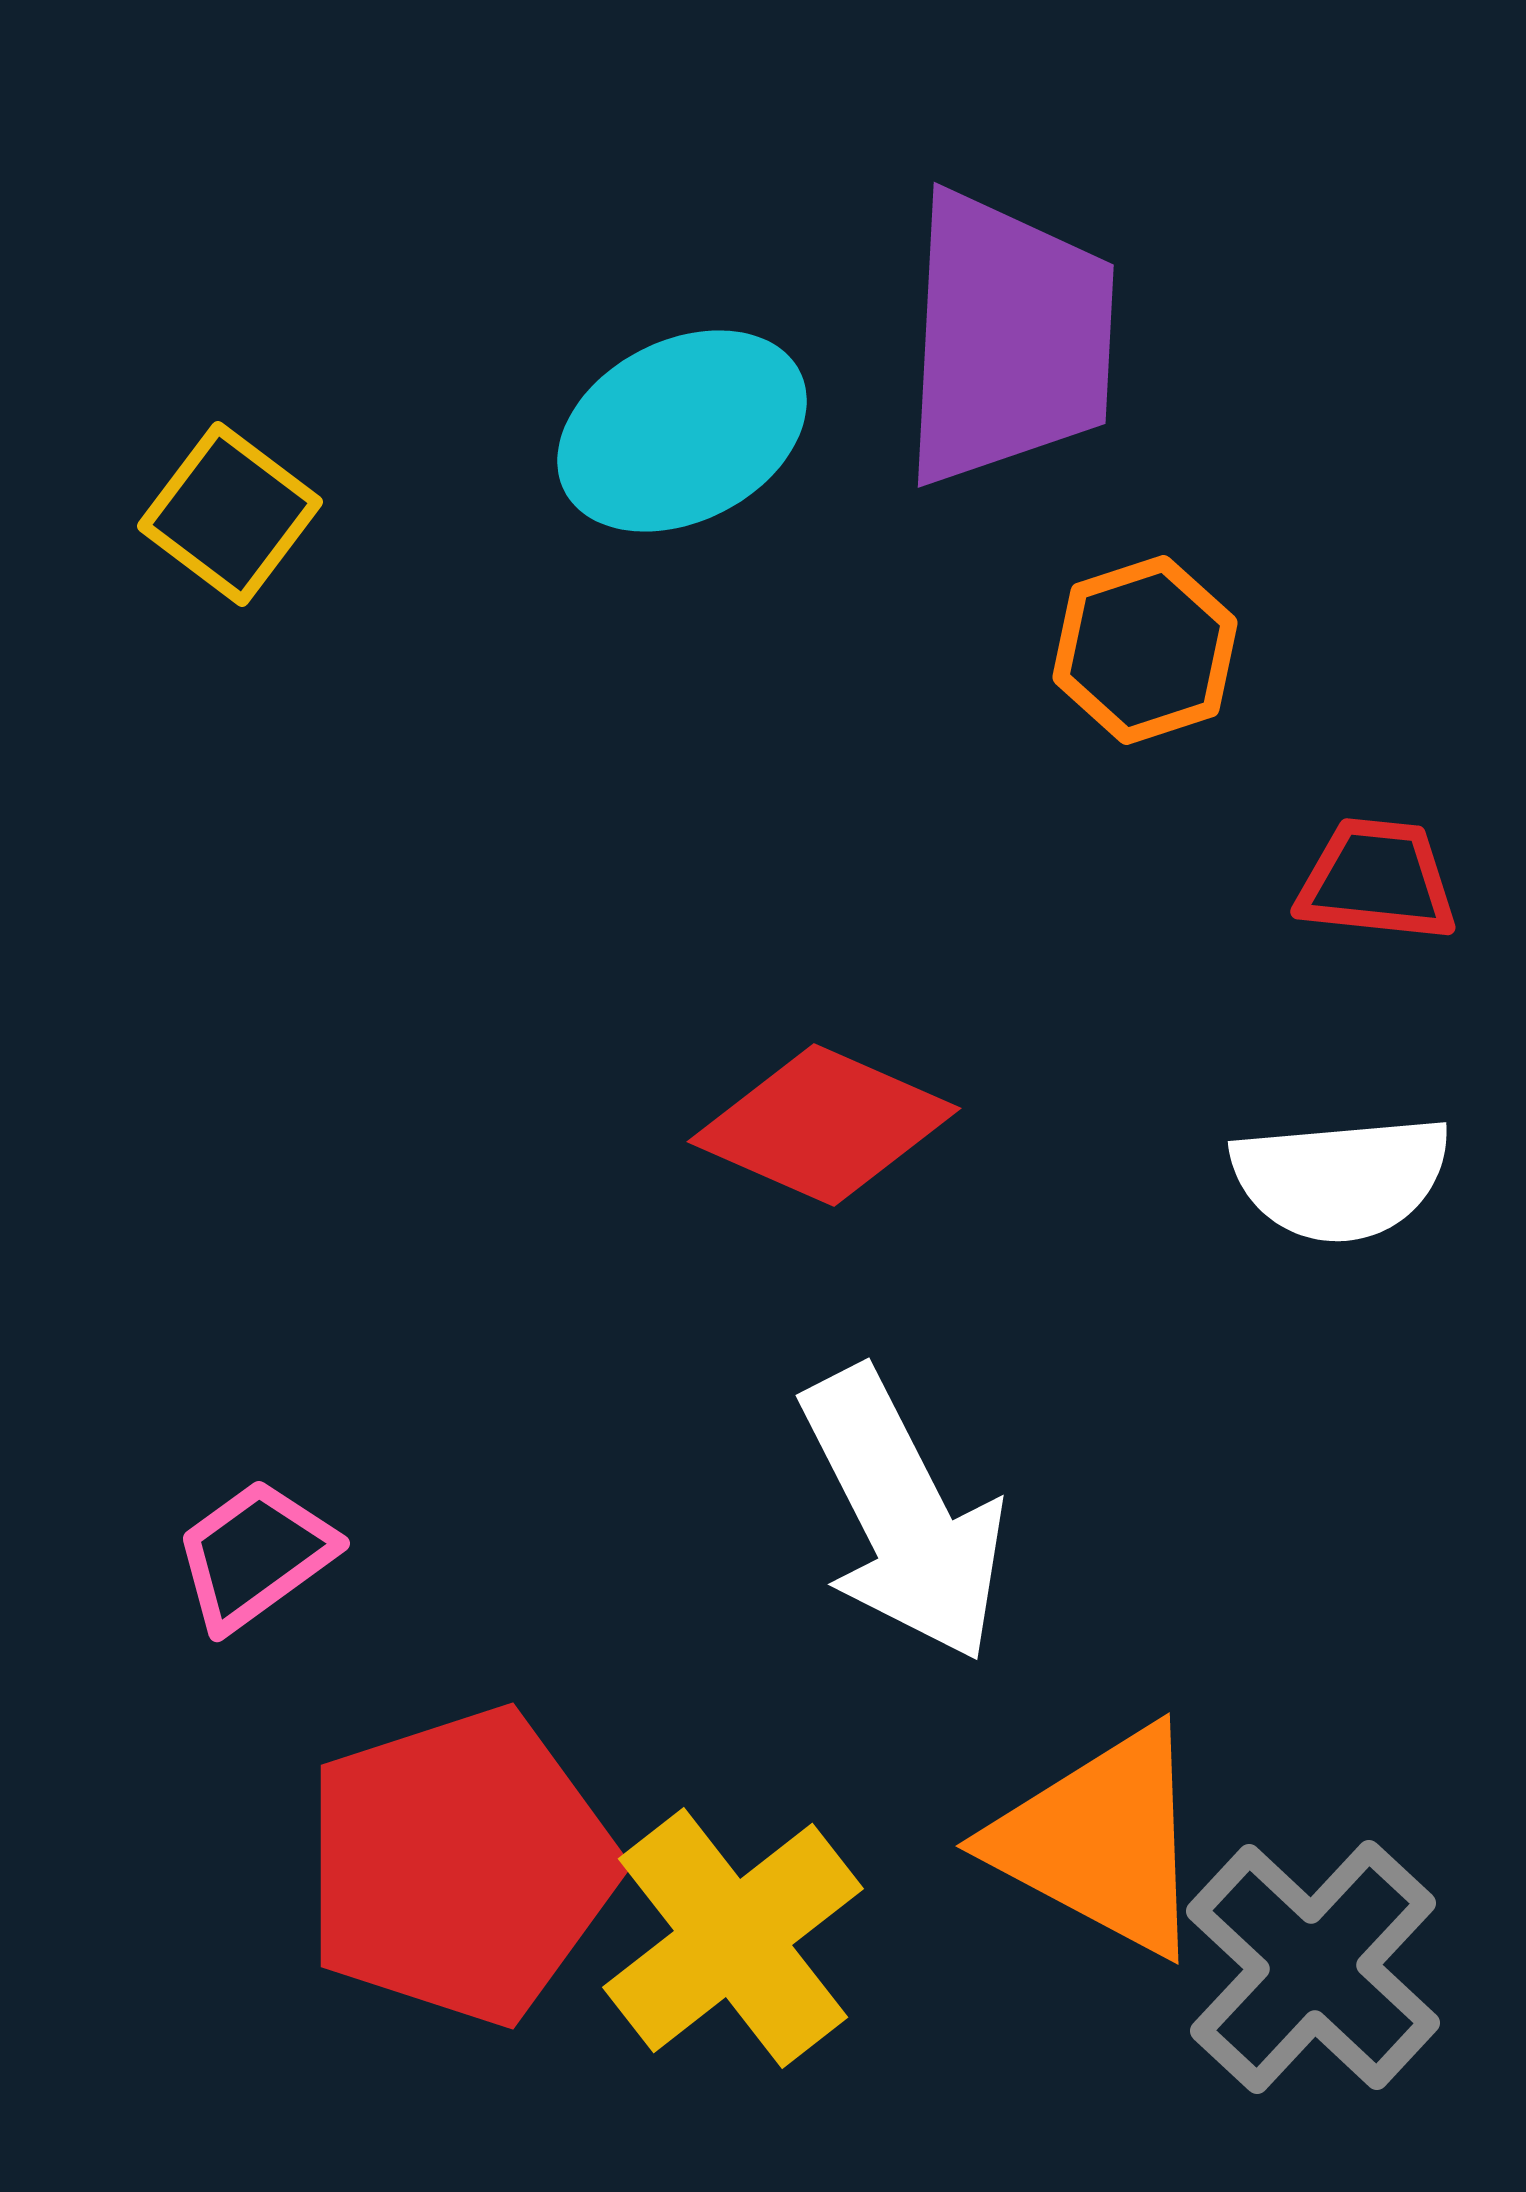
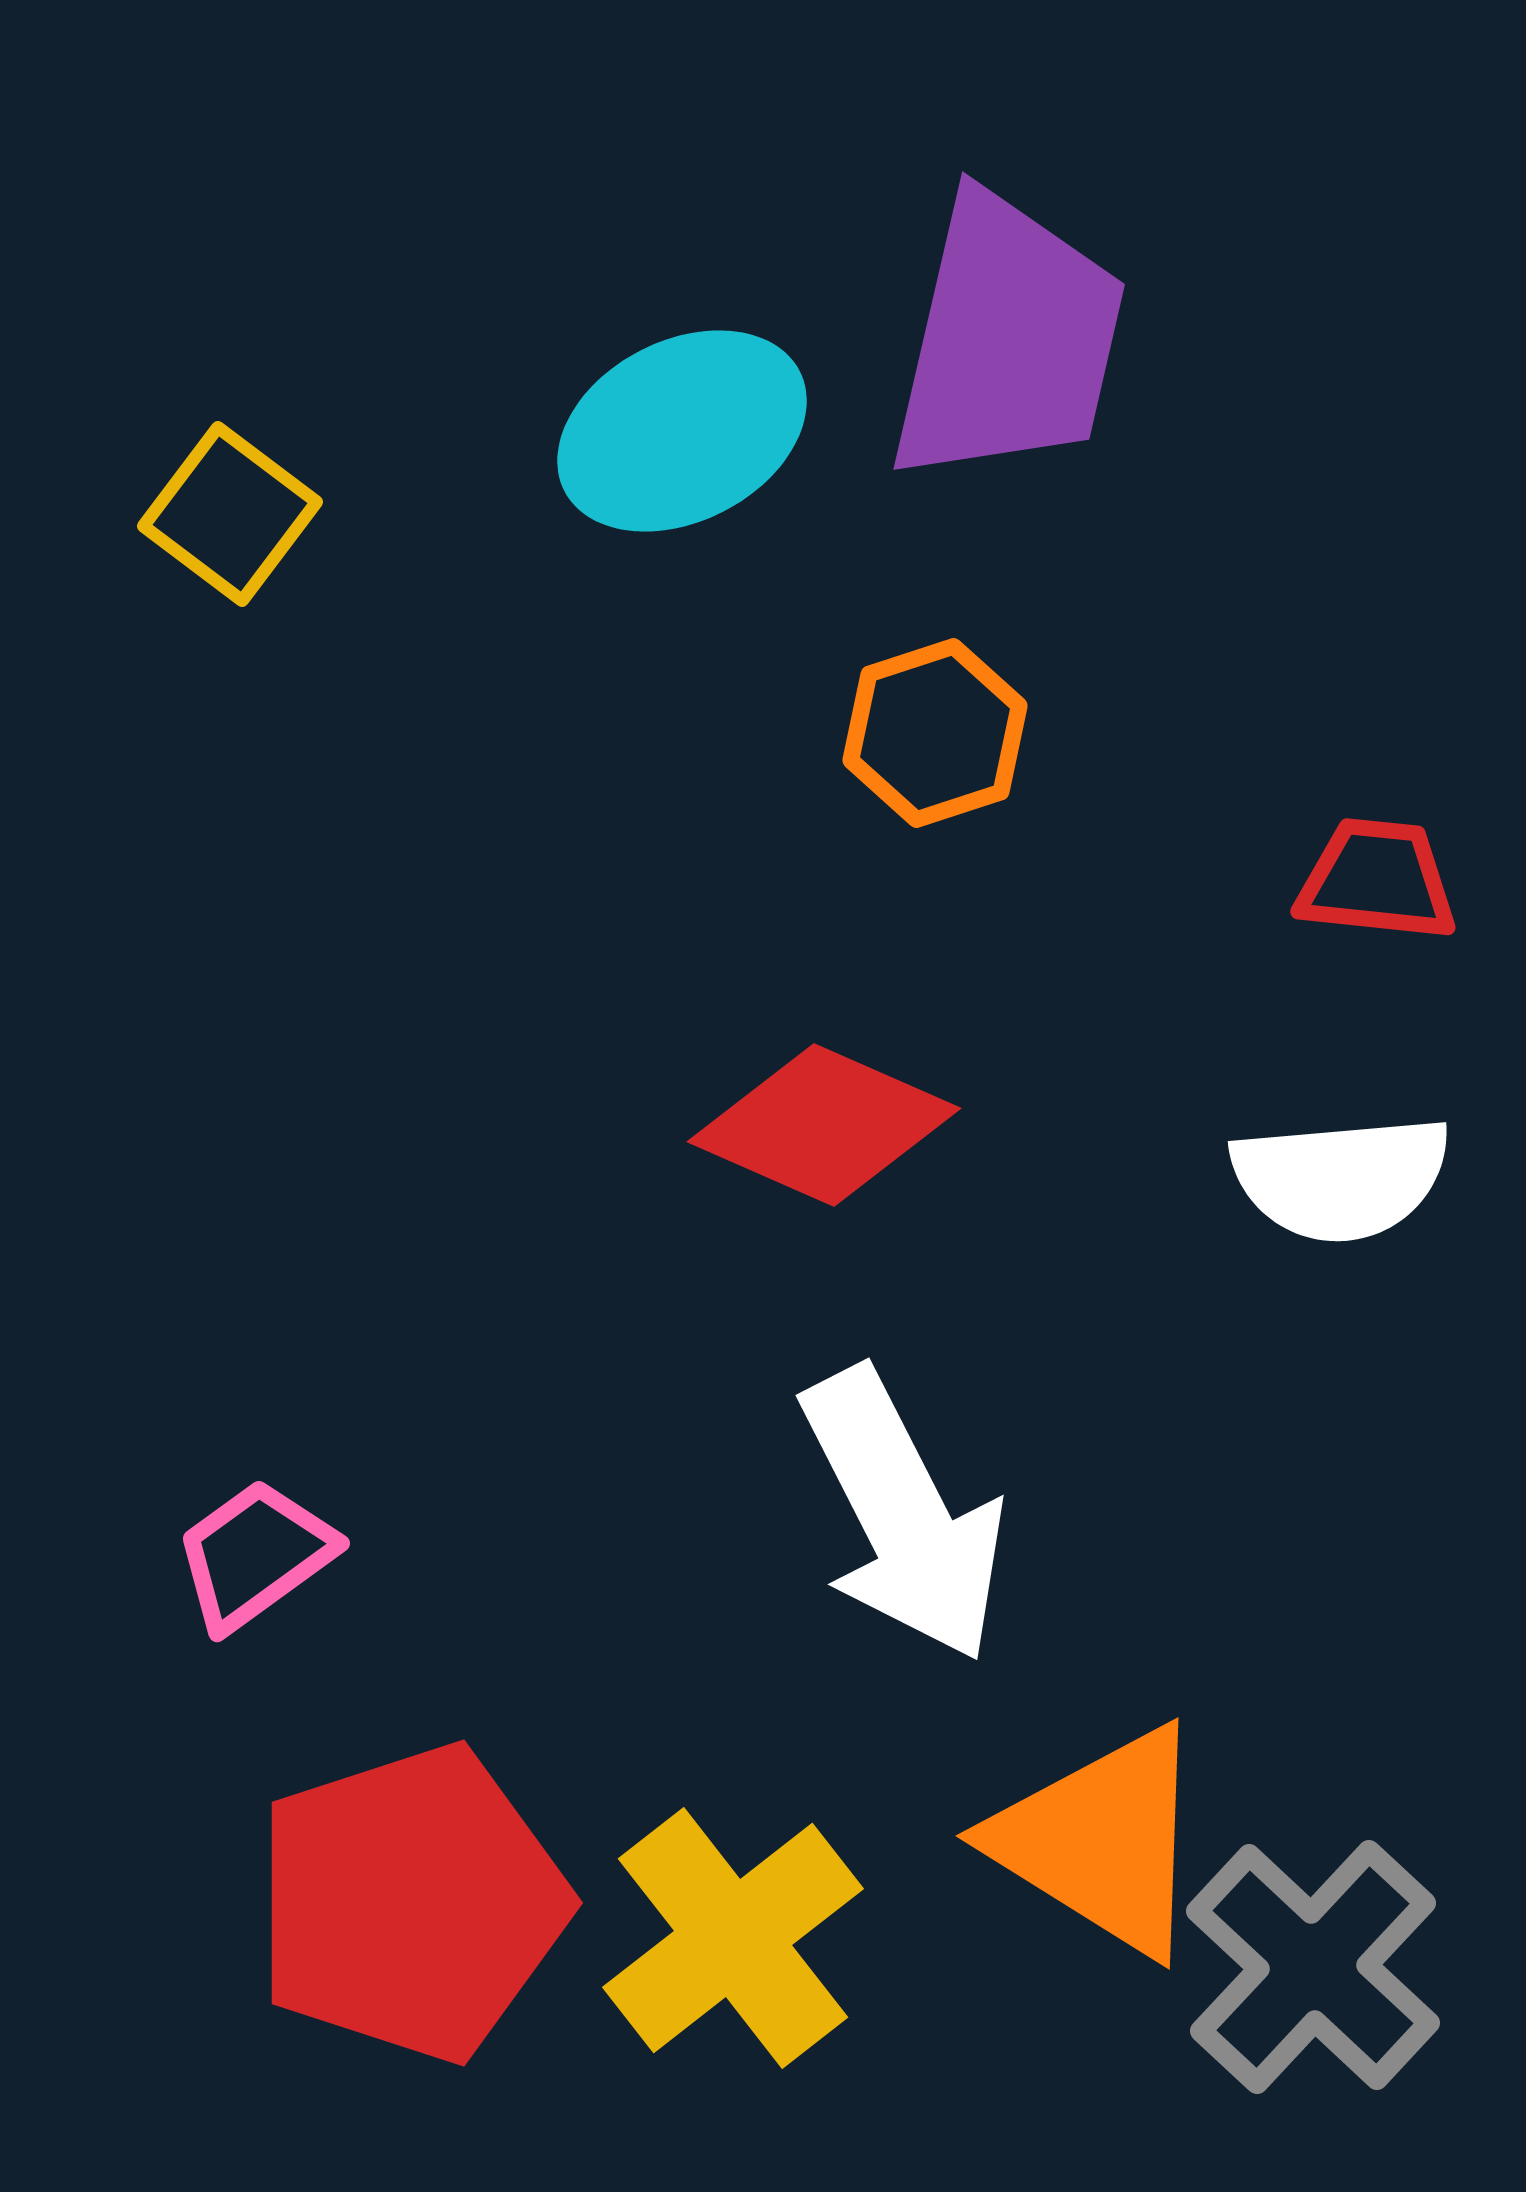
purple trapezoid: rotated 10 degrees clockwise
orange hexagon: moved 210 px left, 83 px down
orange triangle: rotated 4 degrees clockwise
red pentagon: moved 49 px left, 37 px down
